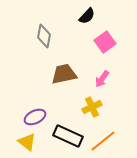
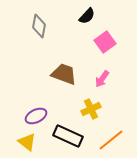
gray diamond: moved 5 px left, 10 px up
brown trapezoid: rotated 32 degrees clockwise
yellow cross: moved 1 px left, 2 px down
purple ellipse: moved 1 px right, 1 px up
orange line: moved 8 px right, 1 px up
